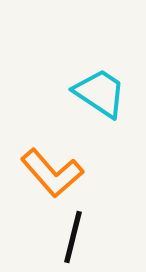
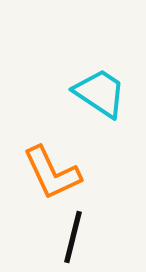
orange L-shape: rotated 16 degrees clockwise
